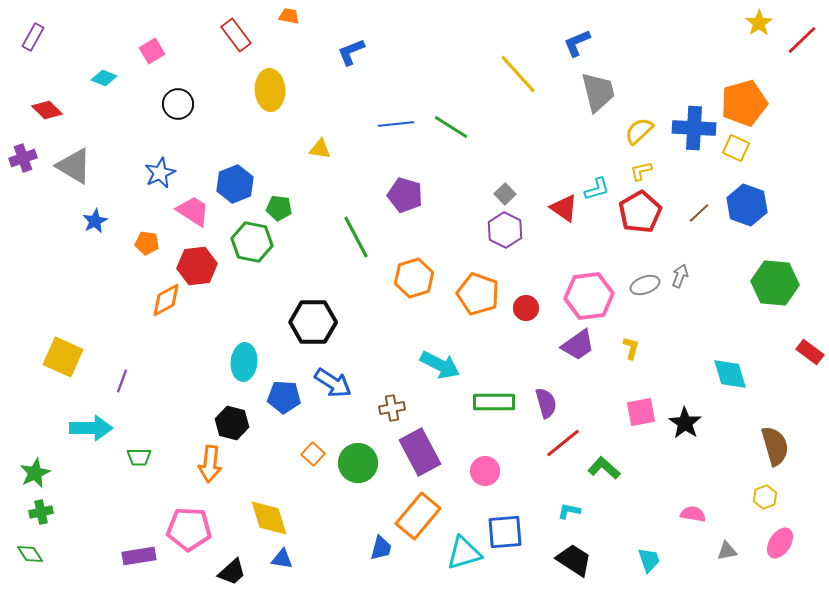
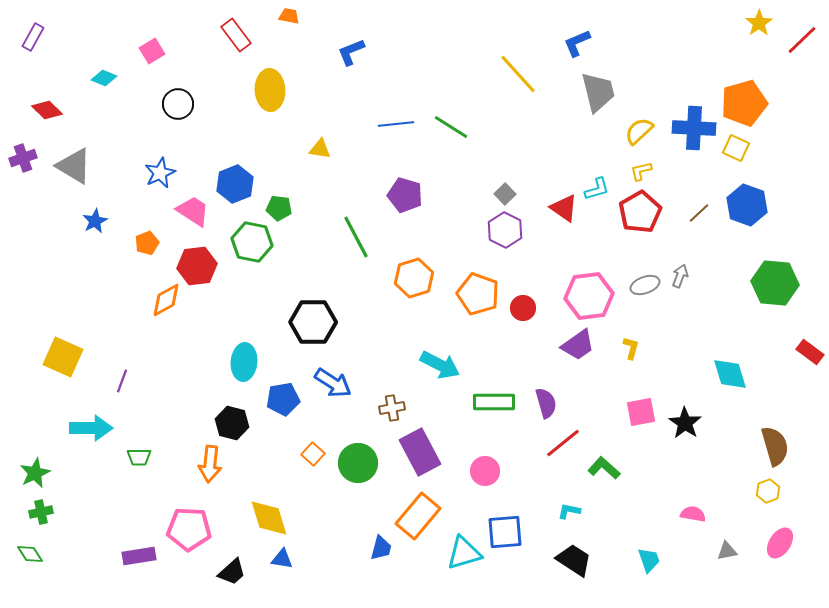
orange pentagon at (147, 243): rotated 30 degrees counterclockwise
red circle at (526, 308): moved 3 px left
blue pentagon at (284, 397): moved 1 px left, 2 px down; rotated 12 degrees counterclockwise
yellow hexagon at (765, 497): moved 3 px right, 6 px up
